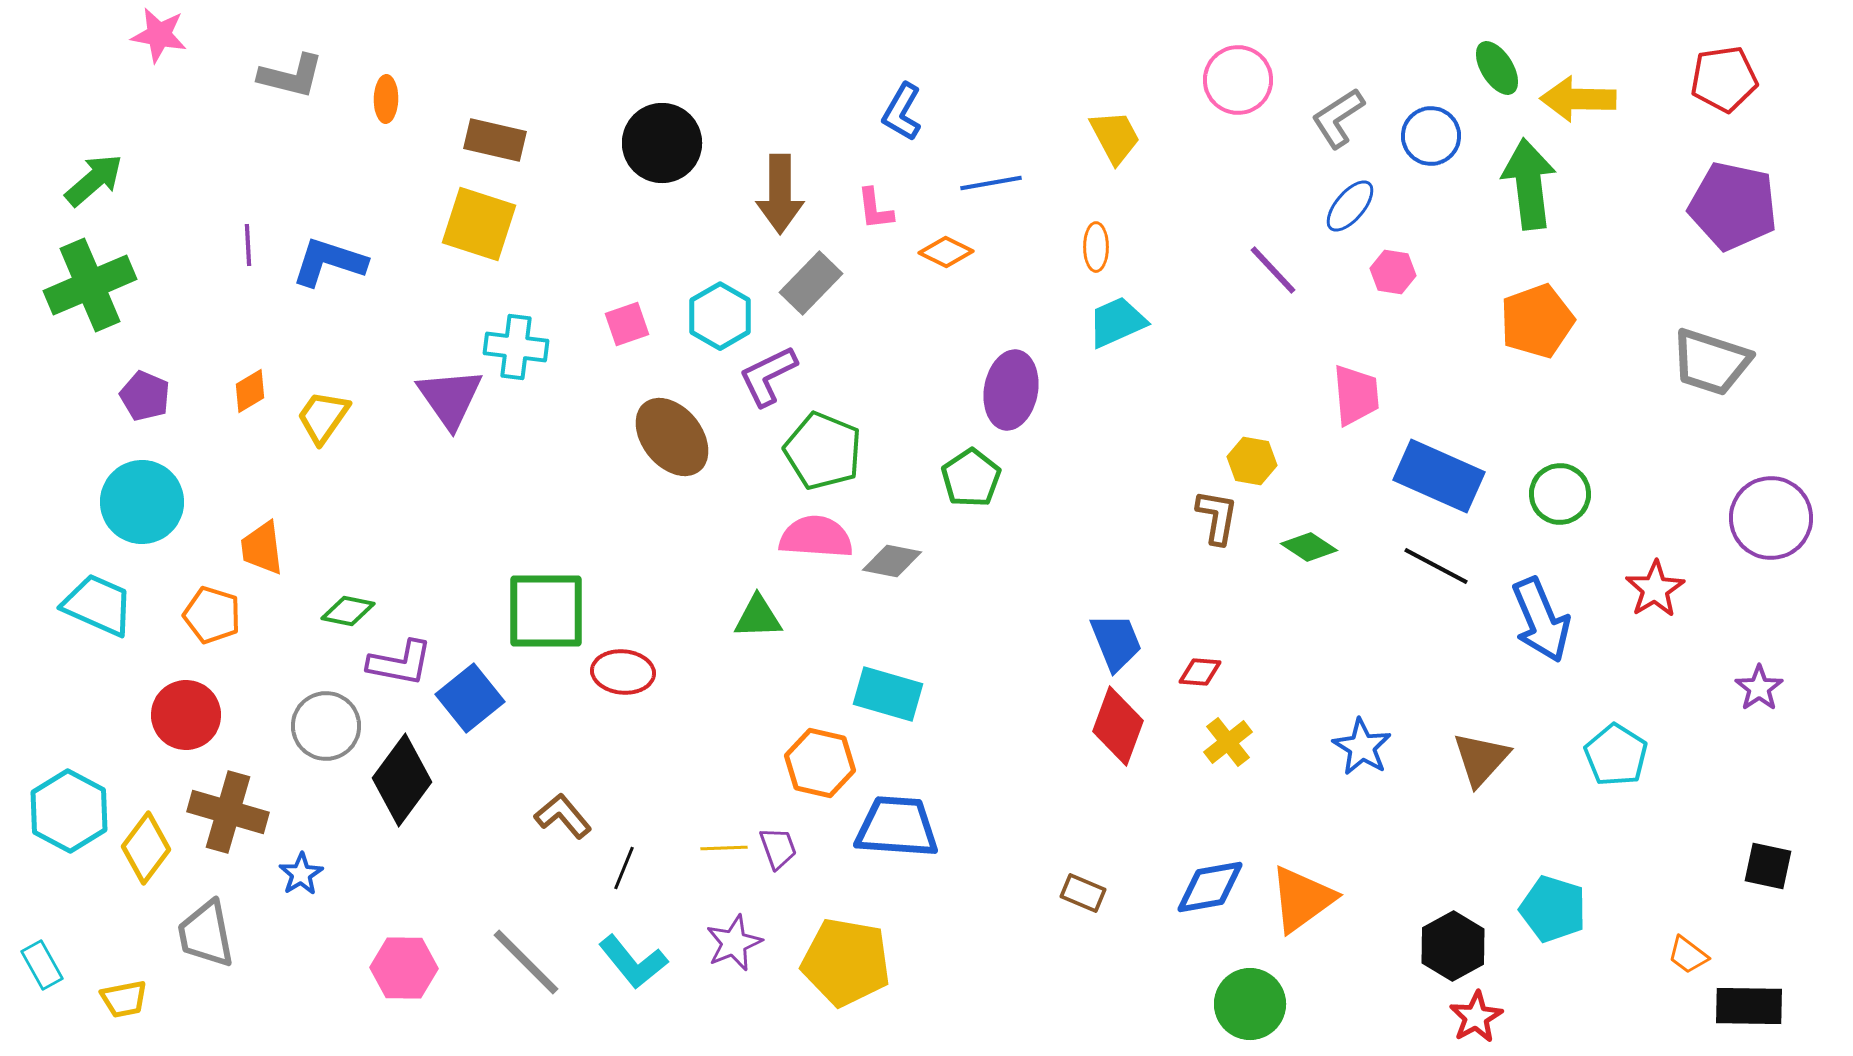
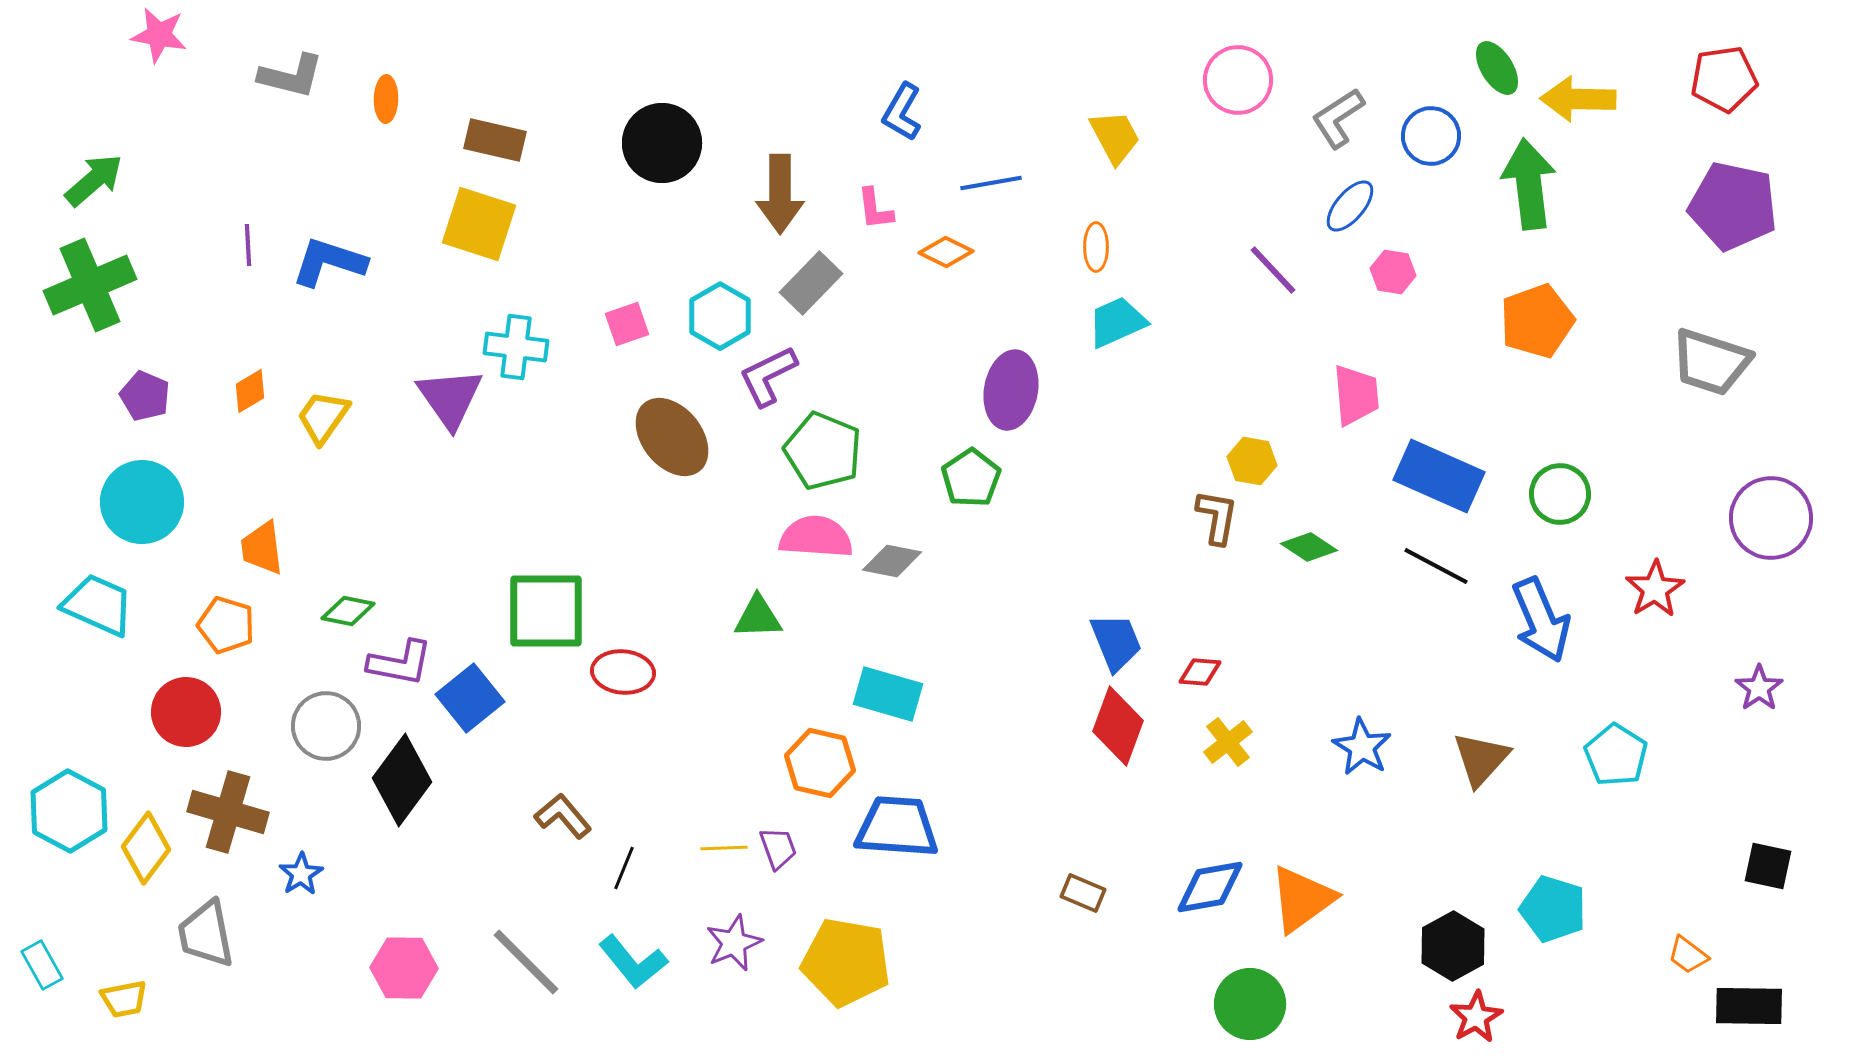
orange pentagon at (212, 615): moved 14 px right, 10 px down
red circle at (186, 715): moved 3 px up
